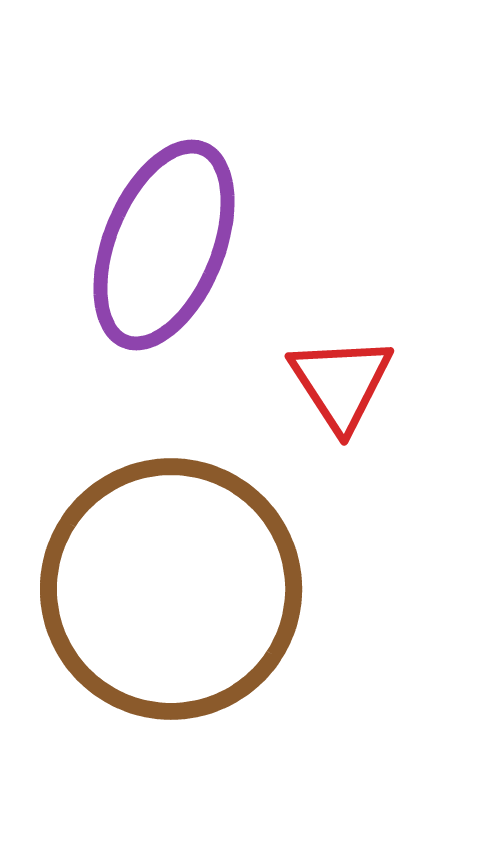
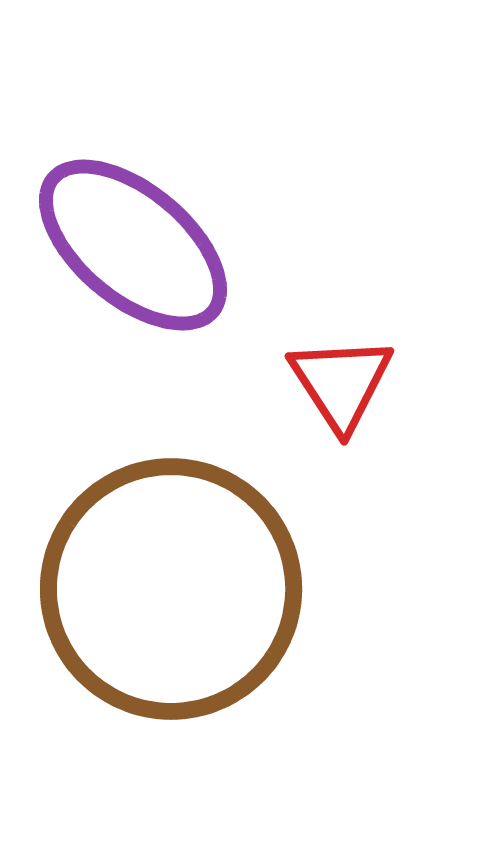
purple ellipse: moved 31 px left; rotated 72 degrees counterclockwise
